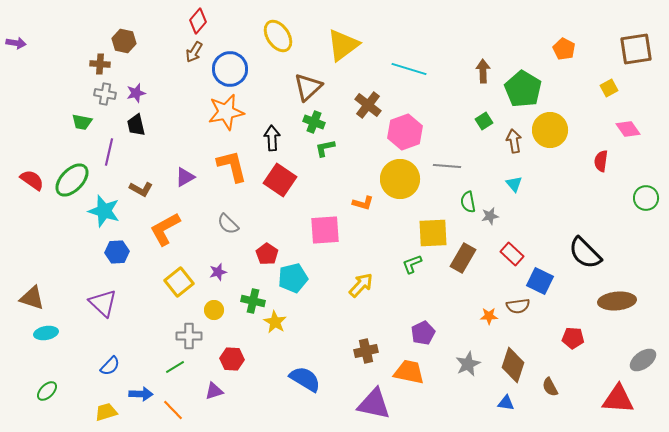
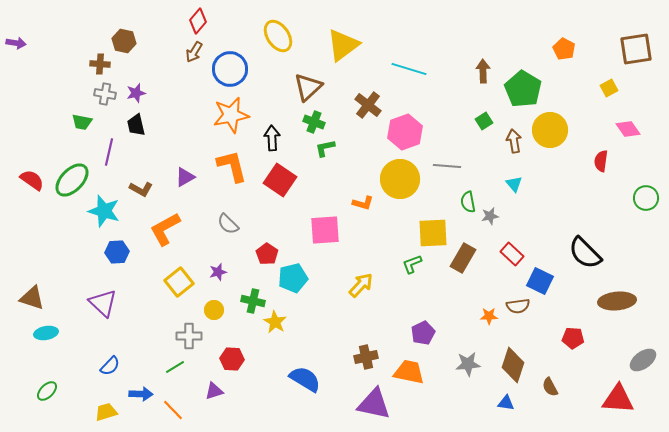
orange star at (226, 112): moved 5 px right, 3 px down
brown cross at (366, 351): moved 6 px down
gray star at (468, 364): rotated 20 degrees clockwise
